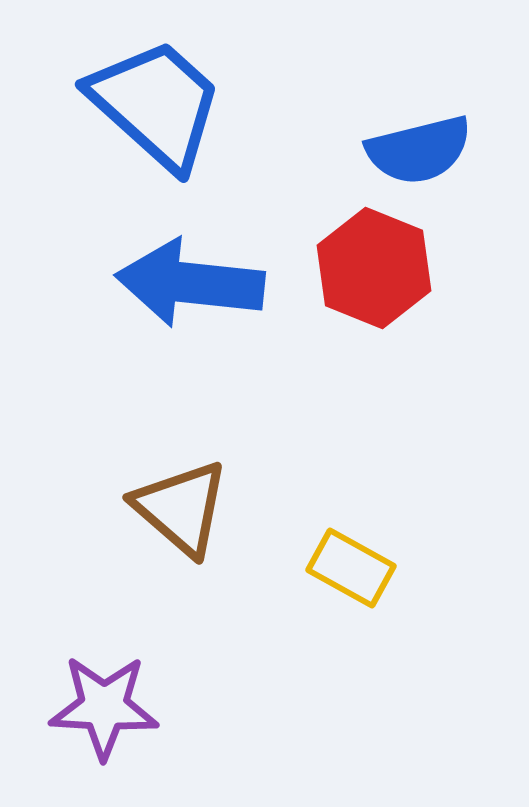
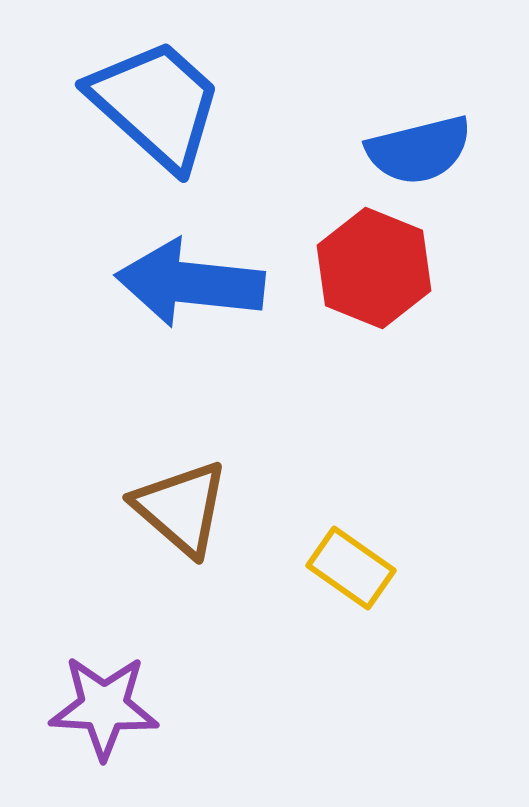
yellow rectangle: rotated 6 degrees clockwise
